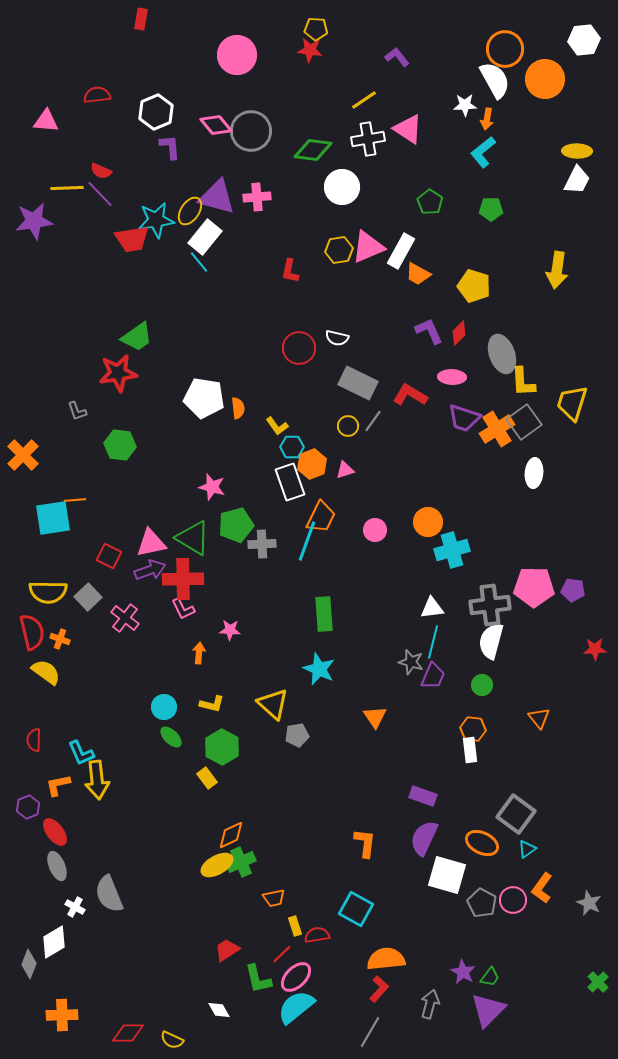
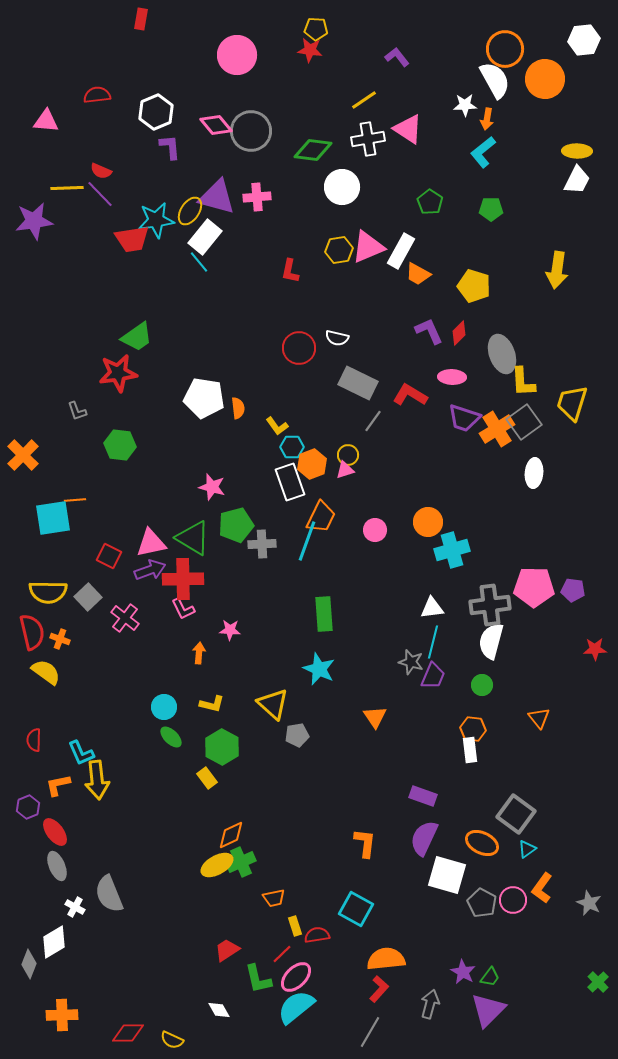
yellow circle at (348, 426): moved 29 px down
